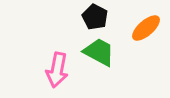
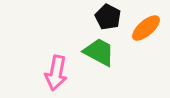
black pentagon: moved 13 px right
pink arrow: moved 1 px left, 3 px down
